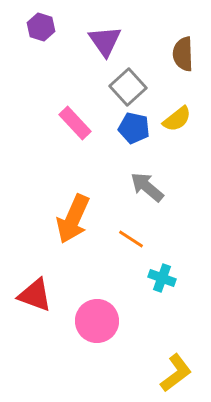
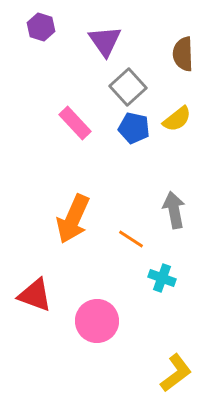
gray arrow: moved 27 px right, 23 px down; rotated 39 degrees clockwise
